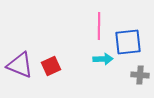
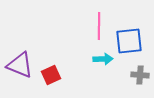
blue square: moved 1 px right, 1 px up
red square: moved 9 px down
